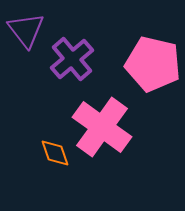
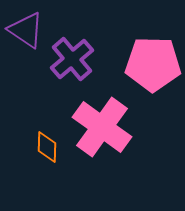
purple triangle: rotated 18 degrees counterclockwise
pink pentagon: rotated 12 degrees counterclockwise
orange diamond: moved 8 px left, 6 px up; rotated 20 degrees clockwise
